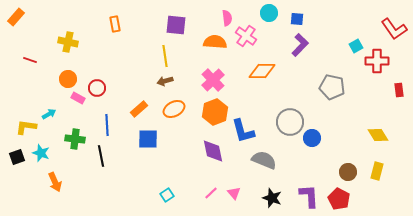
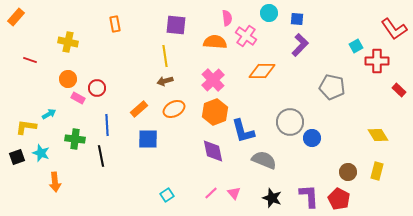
red rectangle at (399, 90): rotated 40 degrees counterclockwise
orange arrow at (55, 182): rotated 18 degrees clockwise
